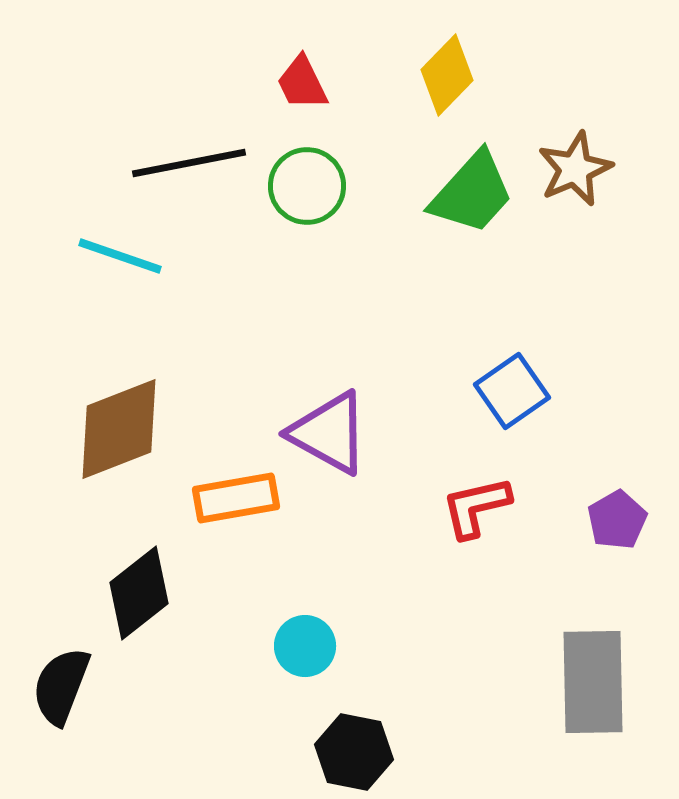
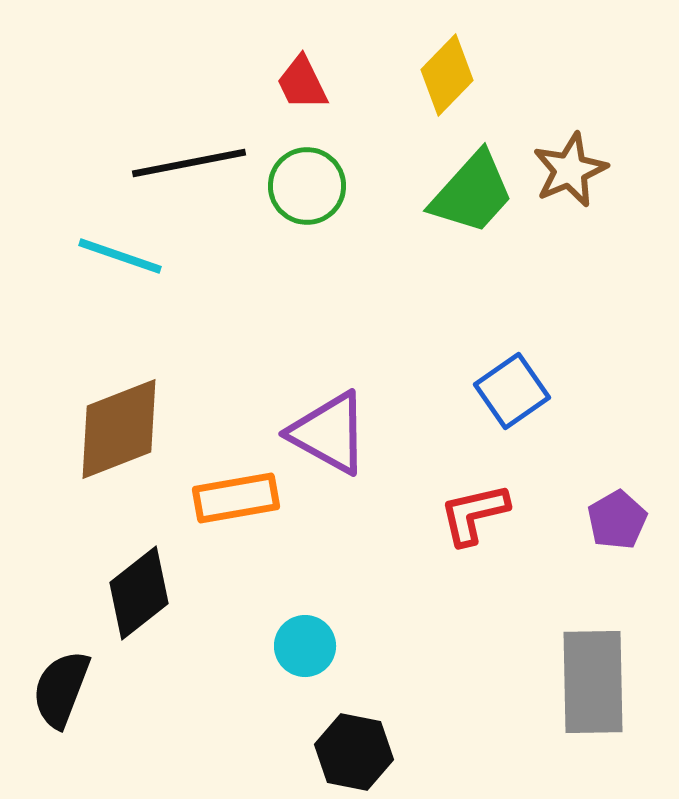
brown star: moved 5 px left, 1 px down
red L-shape: moved 2 px left, 7 px down
black semicircle: moved 3 px down
